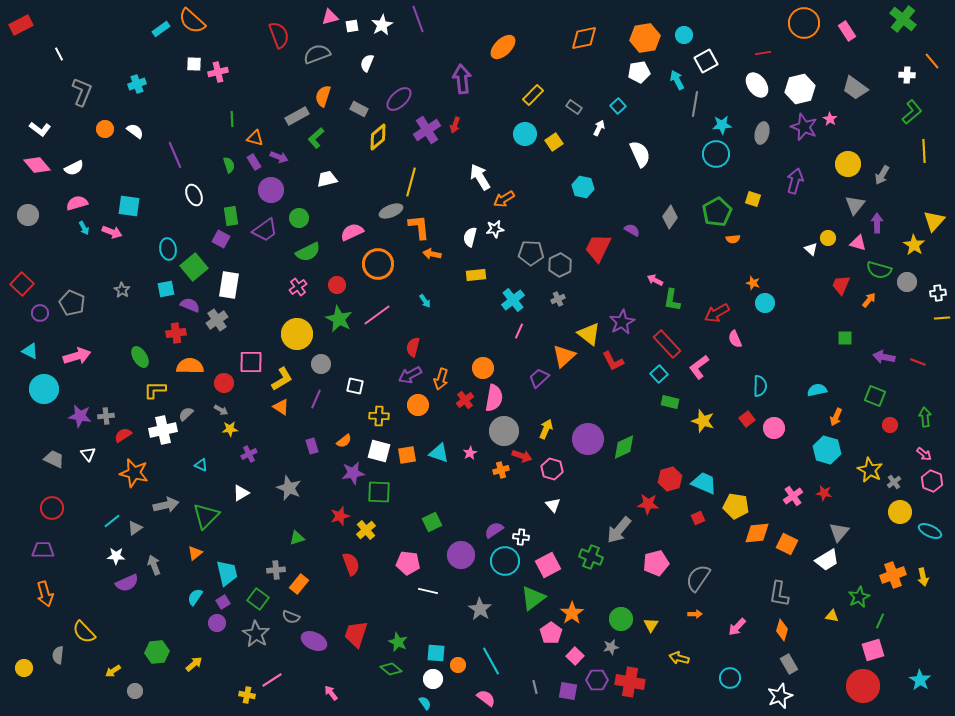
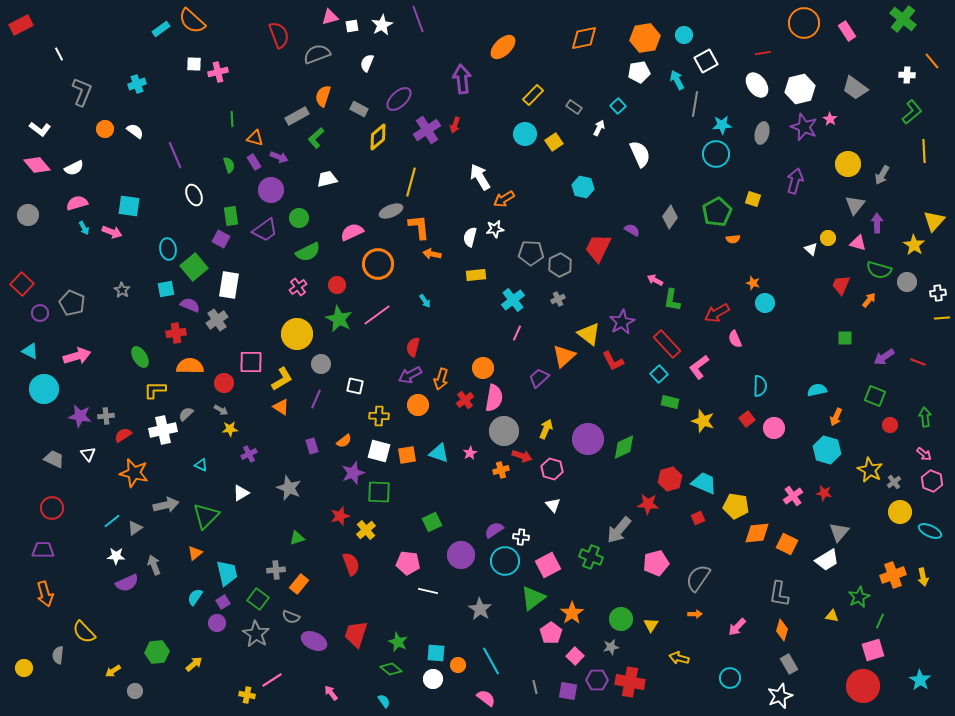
pink line at (519, 331): moved 2 px left, 2 px down
purple arrow at (884, 357): rotated 45 degrees counterclockwise
purple star at (353, 473): rotated 10 degrees counterclockwise
cyan semicircle at (425, 703): moved 41 px left, 2 px up
